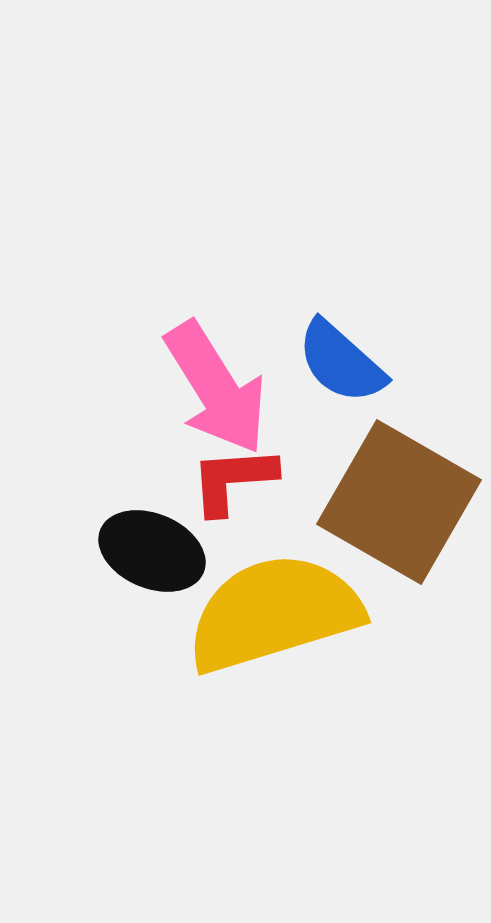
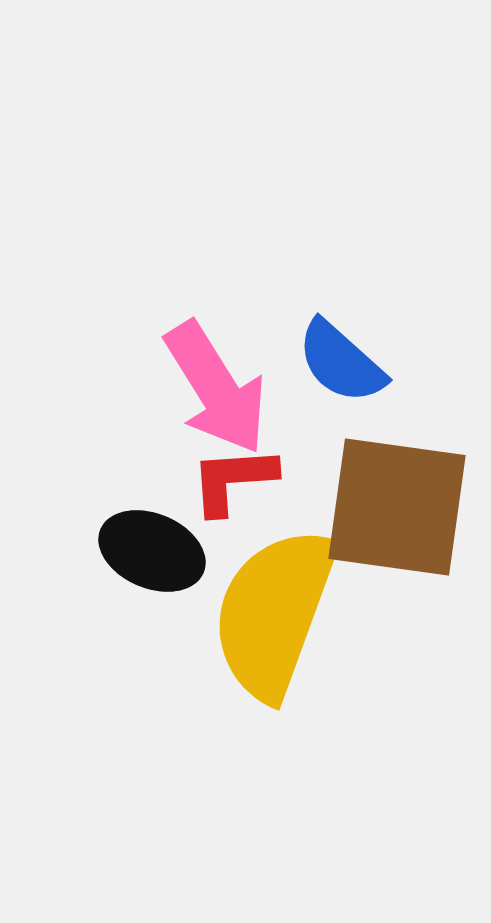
brown square: moved 2 px left, 5 px down; rotated 22 degrees counterclockwise
yellow semicircle: rotated 53 degrees counterclockwise
